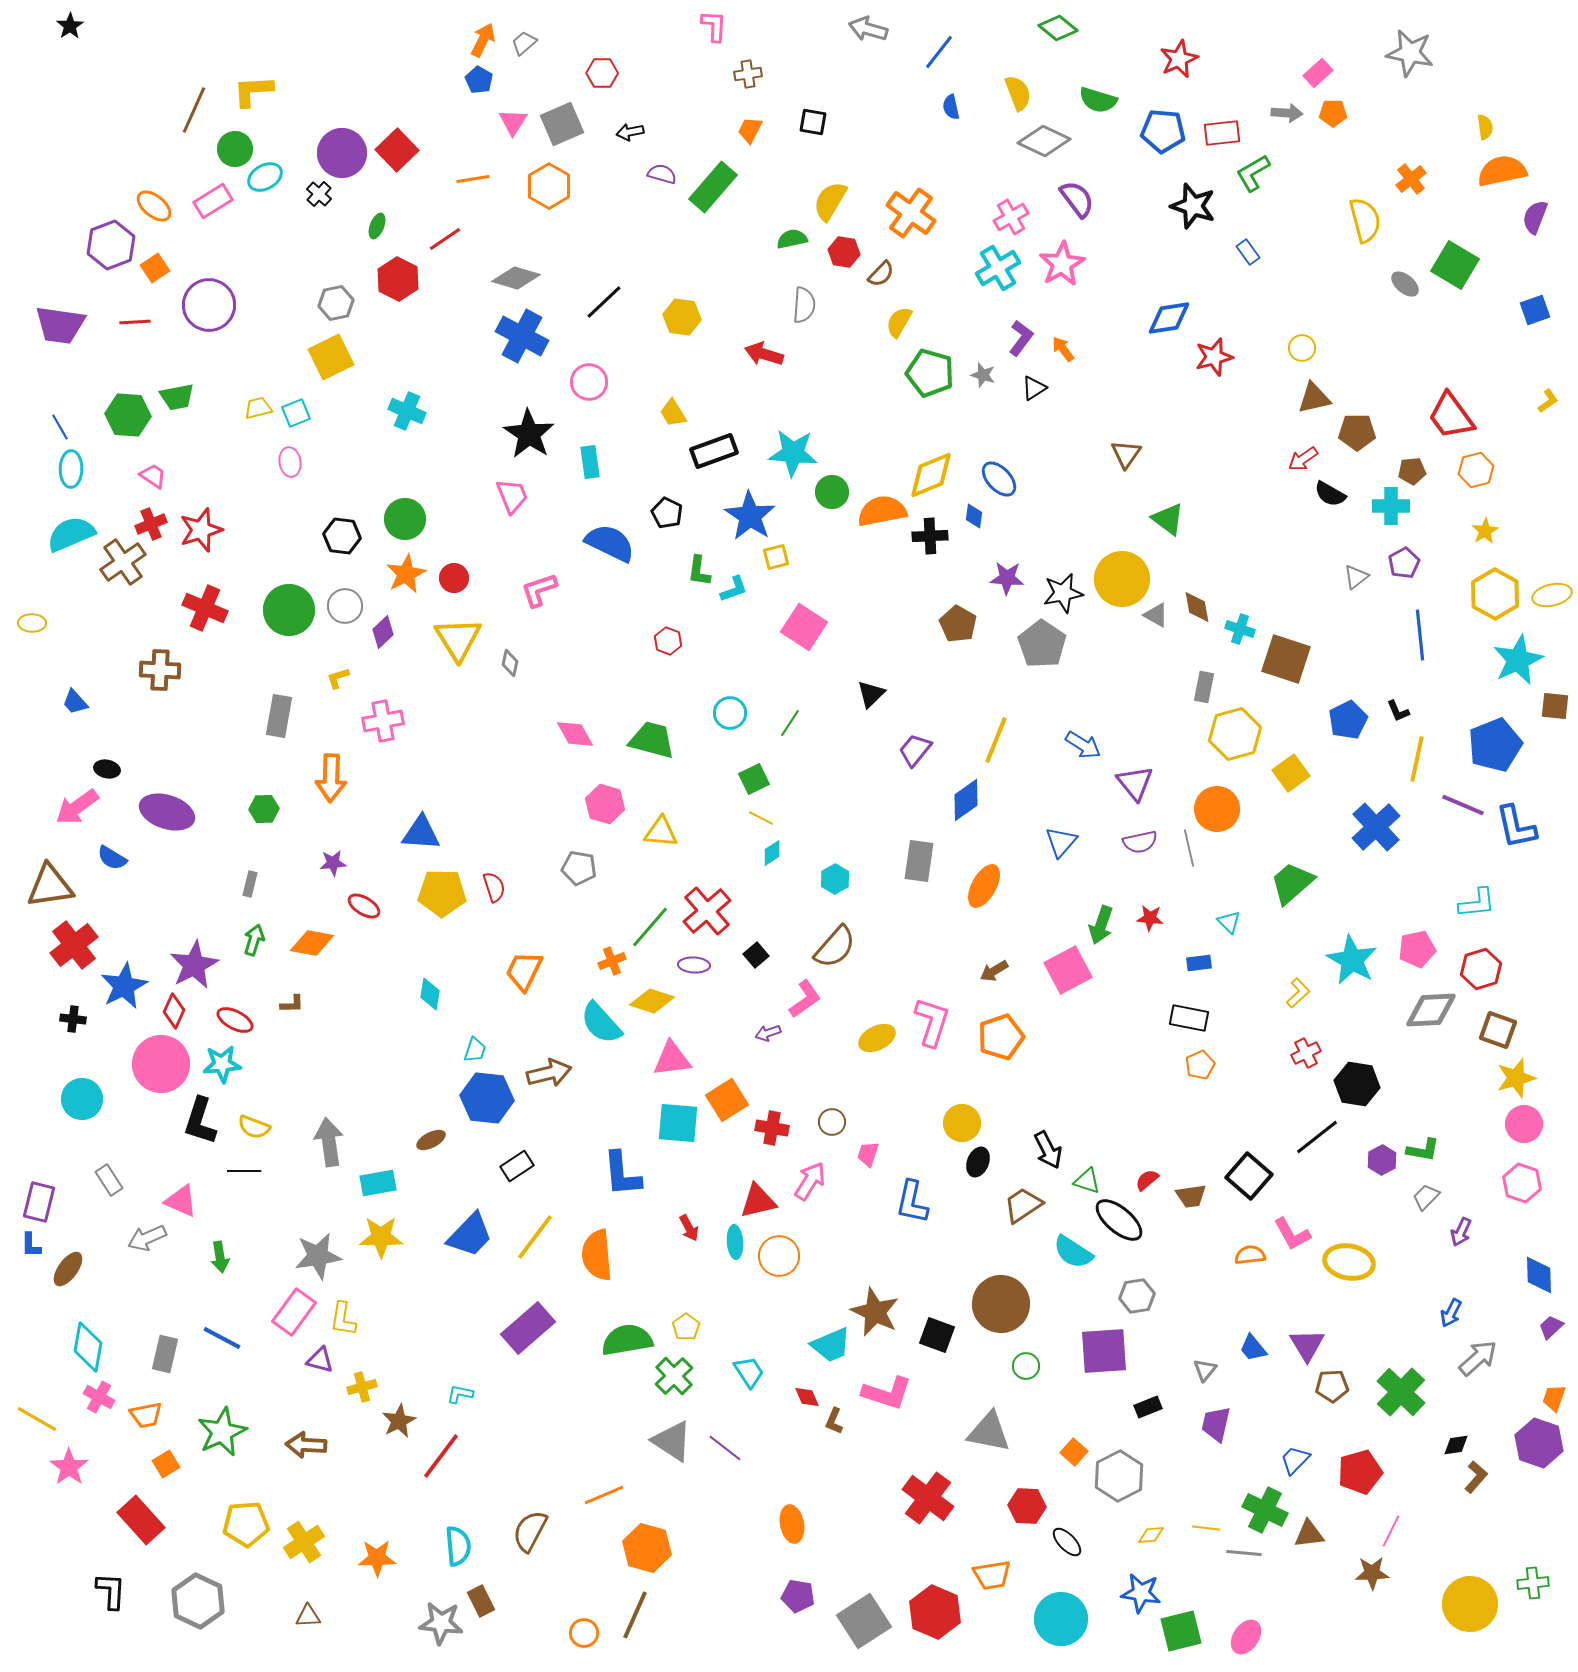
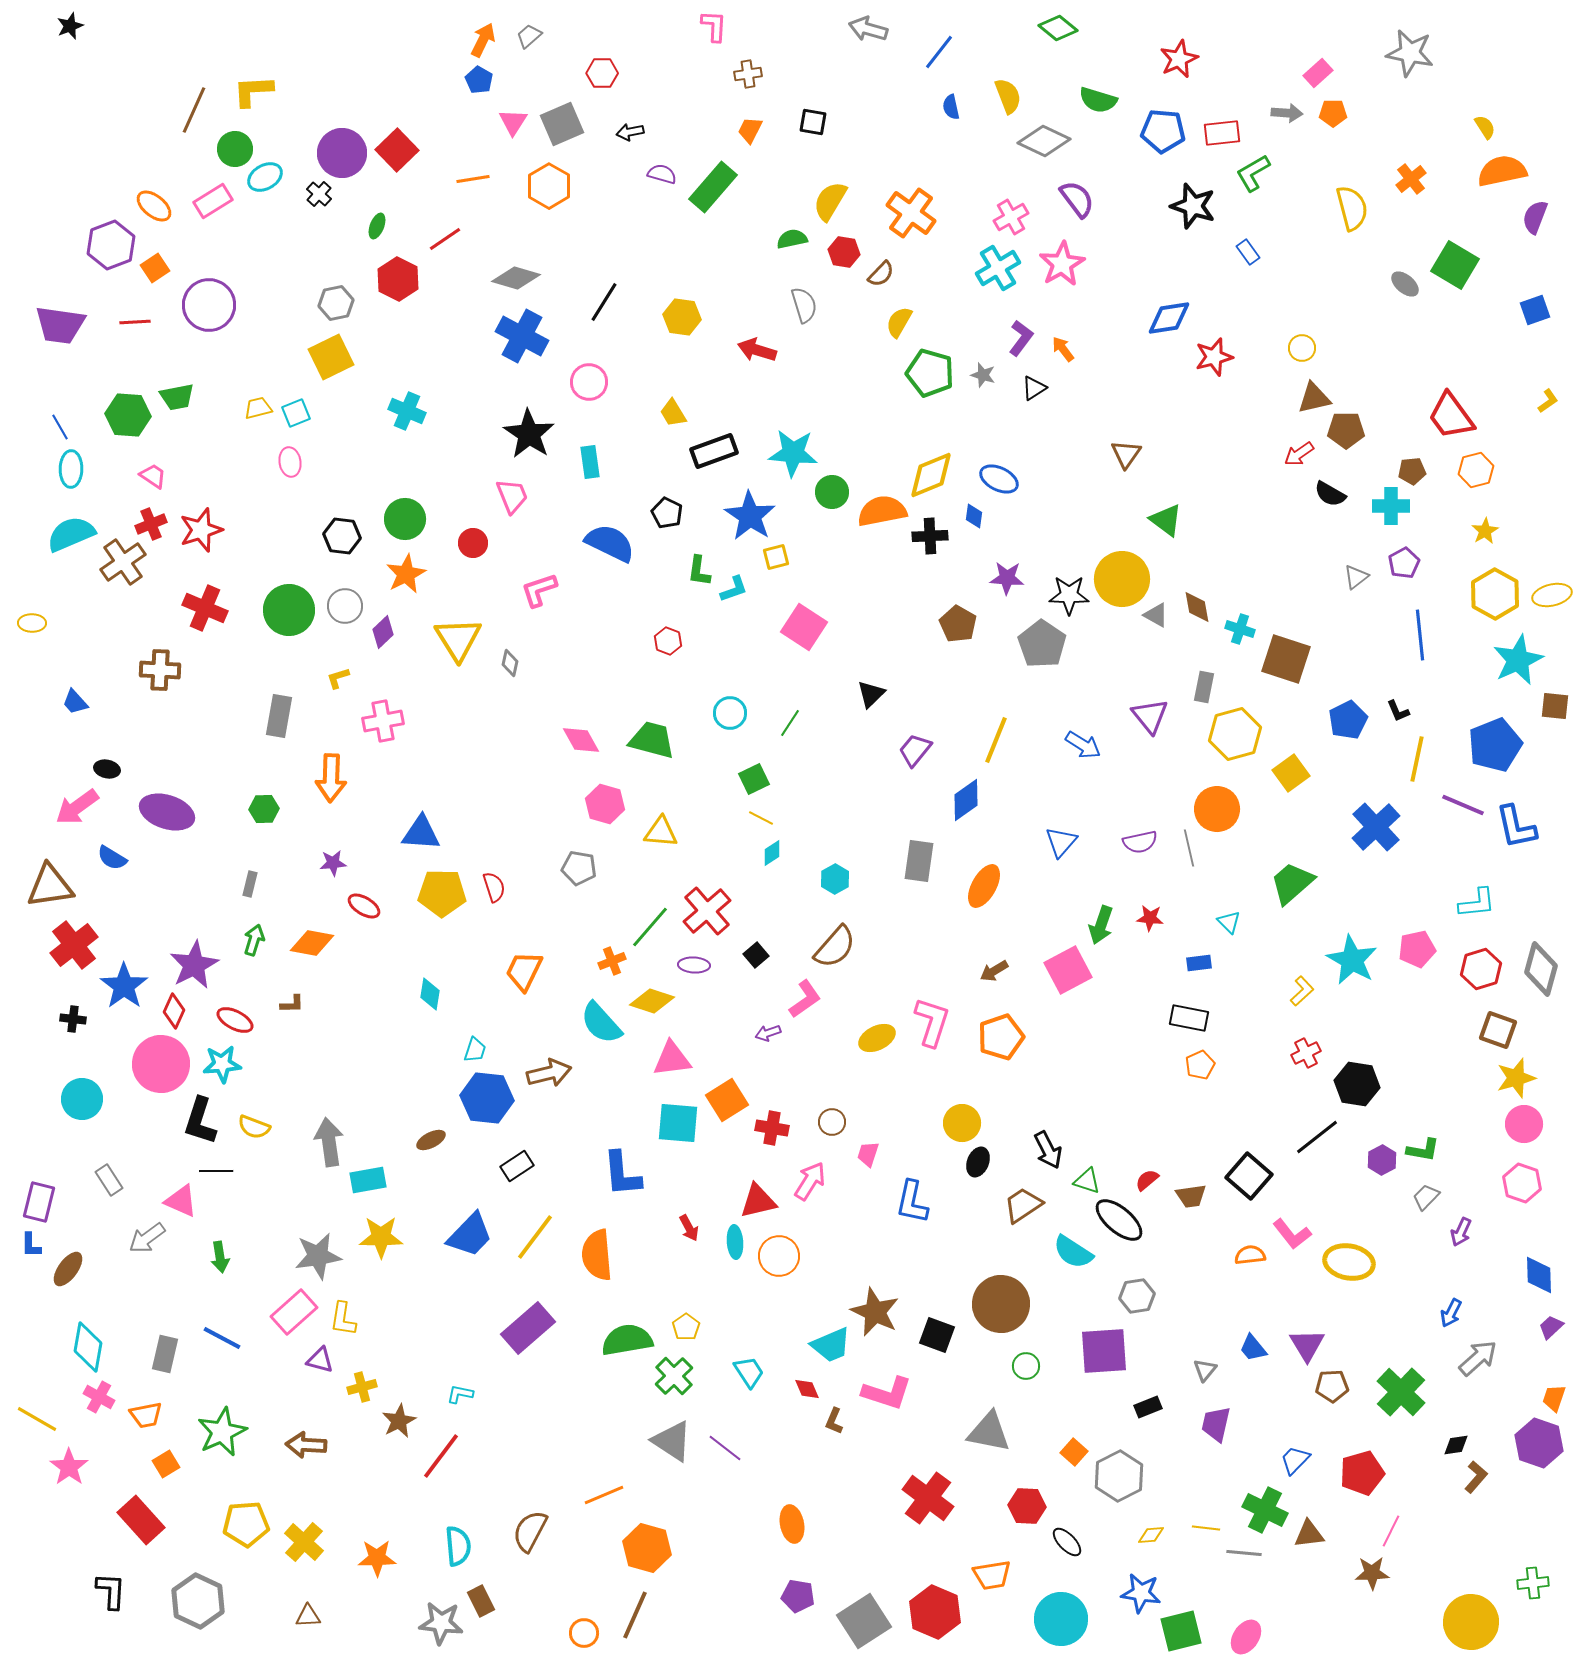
black star at (70, 26): rotated 12 degrees clockwise
gray trapezoid at (524, 43): moved 5 px right, 7 px up
yellow semicircle at (1018, 93): moved 10 px left, 3 px down
yellow semicircle at (1485, 127): rotated 25 degrees counterclockwise
yellow semicircle at (1365, 220): moved 13 px left, 12 px up
black line at (604, 302): rotated 15 degrees counterclockwise
gray semicircle at (804, 305): rotated 21 degrees counterclockwise
red arrow at (764, 354): moved 7 px left, 4 px up
brown pentagon at (1357, 432): moved 11 px left, 2 px up
red arrow at (1303, 459): moved 4 px left, 5 px up
blue ellipse at (999, 479): rotated 21 degrees counterclockwise
green triangle at (1168, 519): moved 2 px left, 1 px down
red circle at (454, 578): moved 19 px right, 35 px up
black star at (1063, 593): moved 6 px right, 2 px down; rotated 12 degrees clockwise
pink diamond at (575, 734): moved 6 px right, 6 px down
purple triangle at (1135, 783): moved 15 px right, 67 px up
blue star at (124, 986): rotated 9 degrees counterclockwise
yellow L-shape at (1298, 993): moved 4 px right, 2 px up
gray diamond at (1431, 1010): moved 110 px right, 41 px up; rotated 72 degrees counterclockwise
black line at (244, 1171): moved 28 px left
cyan rectangle at (378, 1183): moved 10 px left, 3 px up
pink L-shape at (1292, 1234): rotated 9 degrees counterclockwise
gray arrow at (147, 1238): rotated 12 degrees counterclockwise
pink rectangle at (294, 1312): rotated 12 degrees clockwise
red diamond at (807, 1397): moved 8 px up
red pentagon at (1360, 1472): moved 2 px right, 1 px down
yellow cross at (304, 1542): rotated 15 degrees counterclockwise
yellow circle at (1470, 1604): moved 1 px right, 18 px down
